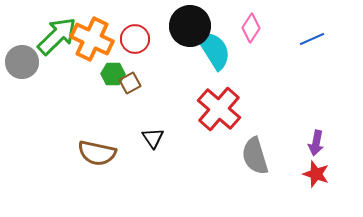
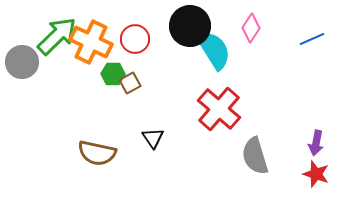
orange cross: moved 1 px left, 3 px down
